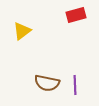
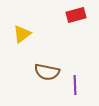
yellow triangle: moved 3 px down
brown semicircle: moved 11 px up
